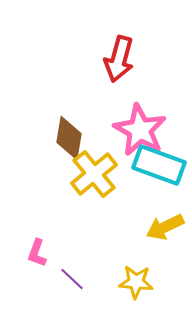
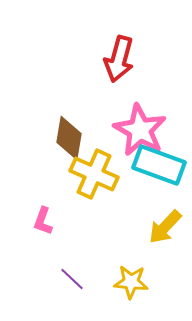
yellow cross: rotated 27 degrees counterclockwise
yellow arrow: rotated 21 degrees counterclockwise
pink L-shape: moved 6 px right, 32 px up
yellow star: moved 5 px left
